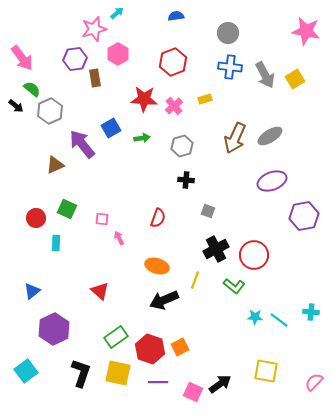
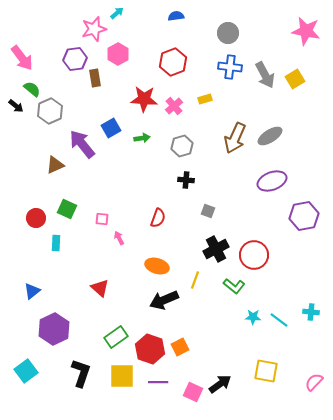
red triangle at (100, 291): moved 3 px up
cyan star at (255, 317): moved 2 px left
yellow square at (118, 373): moved 4 px right, 3 px down; rotated 12 degrees counterclockwise
